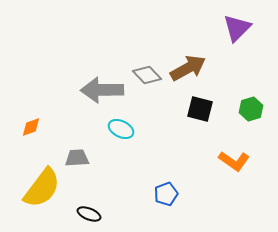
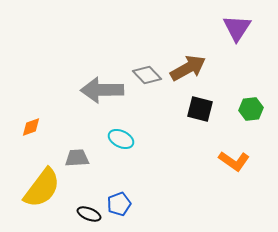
purple triangle: rotated 12 degrees counterclockwise
green hexagon: rotated 10 degrees clockwise
cyan ellipse: moved 10 px down
blue pentagon: moved 47 px left, 10 px down
